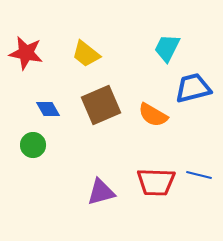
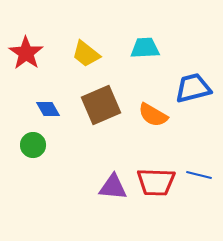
cyan trapezoid: moved 22 px left; rotated 60 degrees clockwise
red star: rotated 24 degrees clockwise
purple triangle: moved 12 px right, 5 px up; rotated 20 degrees clockwise
